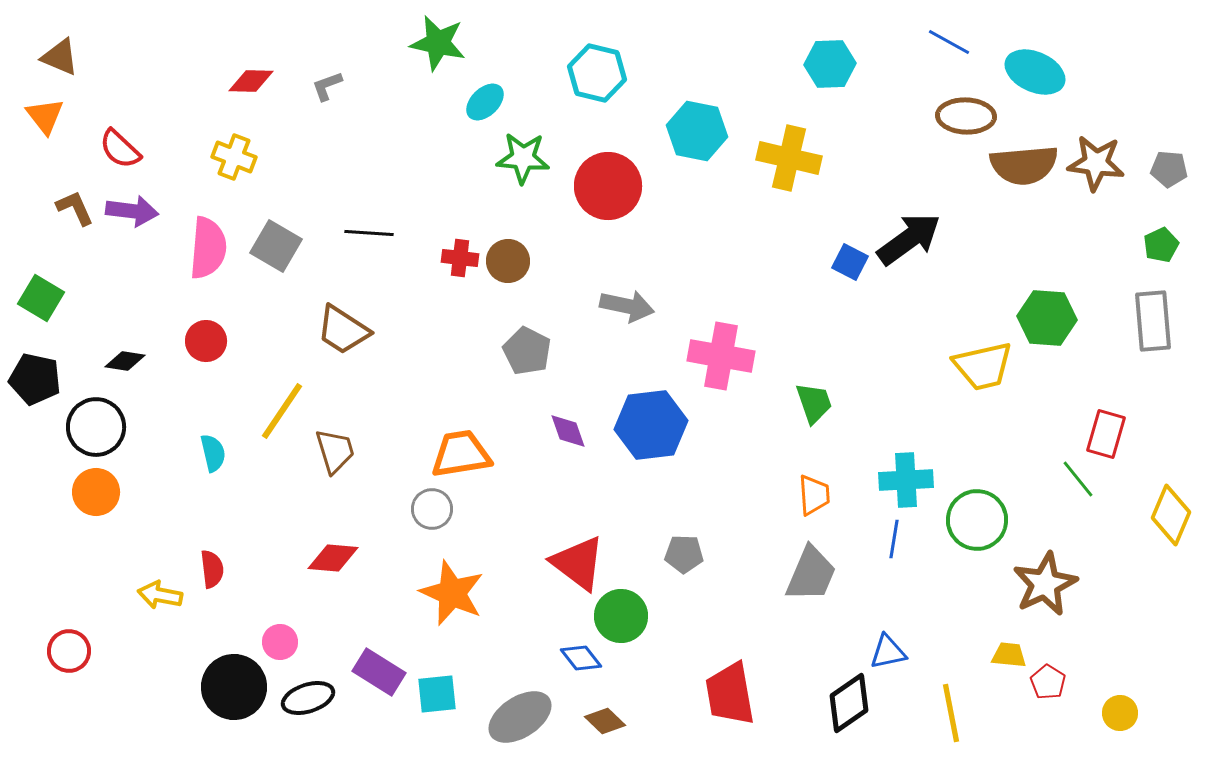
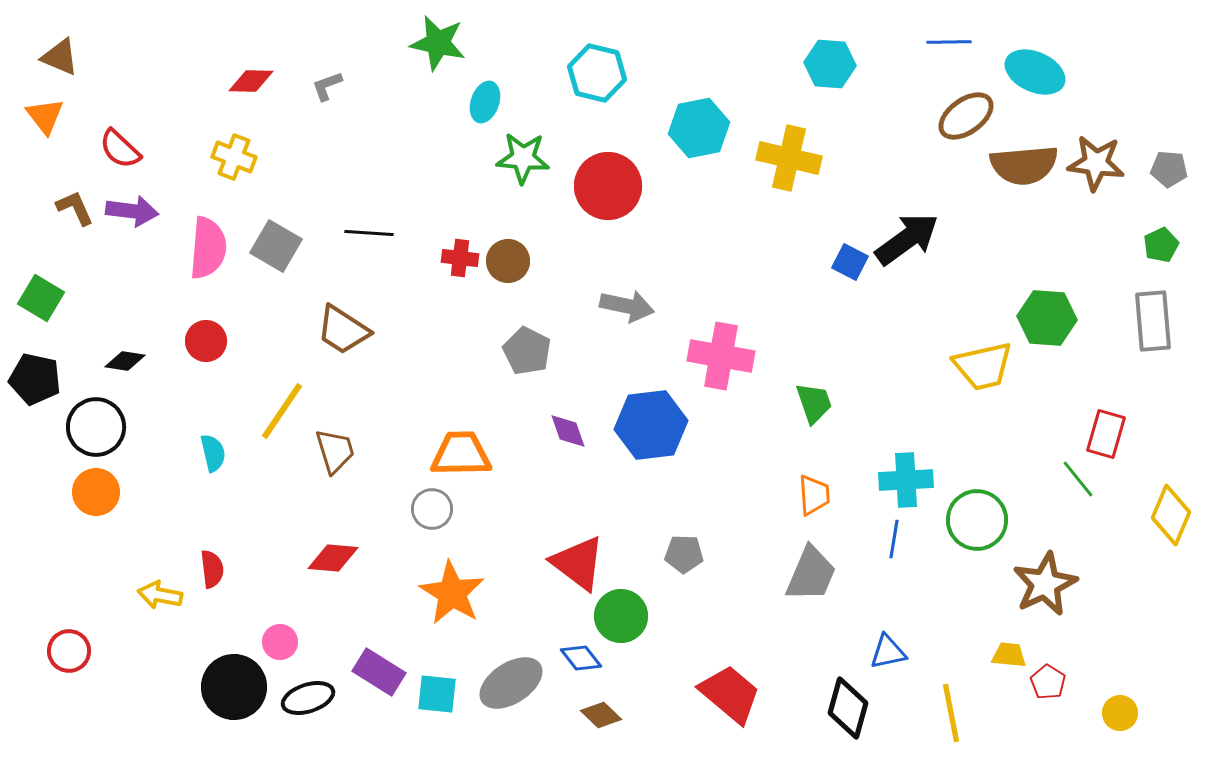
blue line at (949, 42): rotated 30 degrees counterclockwise
cyan hexagon at (830, 64): rotated 6 degrees clockwise
cyan ellipse at (485, 102): rotated 27 degrees counterclockwise
brown ellipse at (966, 116): rotated 38 degrees counterclockwise
cyan hexagon at (697, 131): moved 2 px right, 3 px up; rotated 22 degrees counterclockwise
black arrow at (909, 239): moved 2 px left
orange trapezoid at (461, 454): rotated 8 degrees clockwise
orange star at (452, 593): rotated 8 degrees clockwise
cyan square at (437, 694): rotated 12 degrees clockwise
red trapezoid at (730, 694): rotated 140 degrees clockwise
black diamond at (849, 703): moved 1 px left, 5 px down; rotated 40 degrees counterclockwise
gray ellipse at (520, 717): moved 9 px left, 34 px up
brown diamond at (605, 721): moved 4 px left, 6 px up
